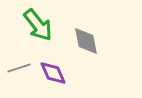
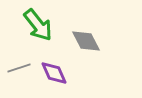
gray diamond: rotated 16 degrees counterclockwise
purple diamond: moved 1 px right
